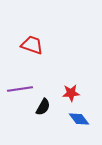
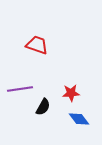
red trapezoid: moved 5 px right
